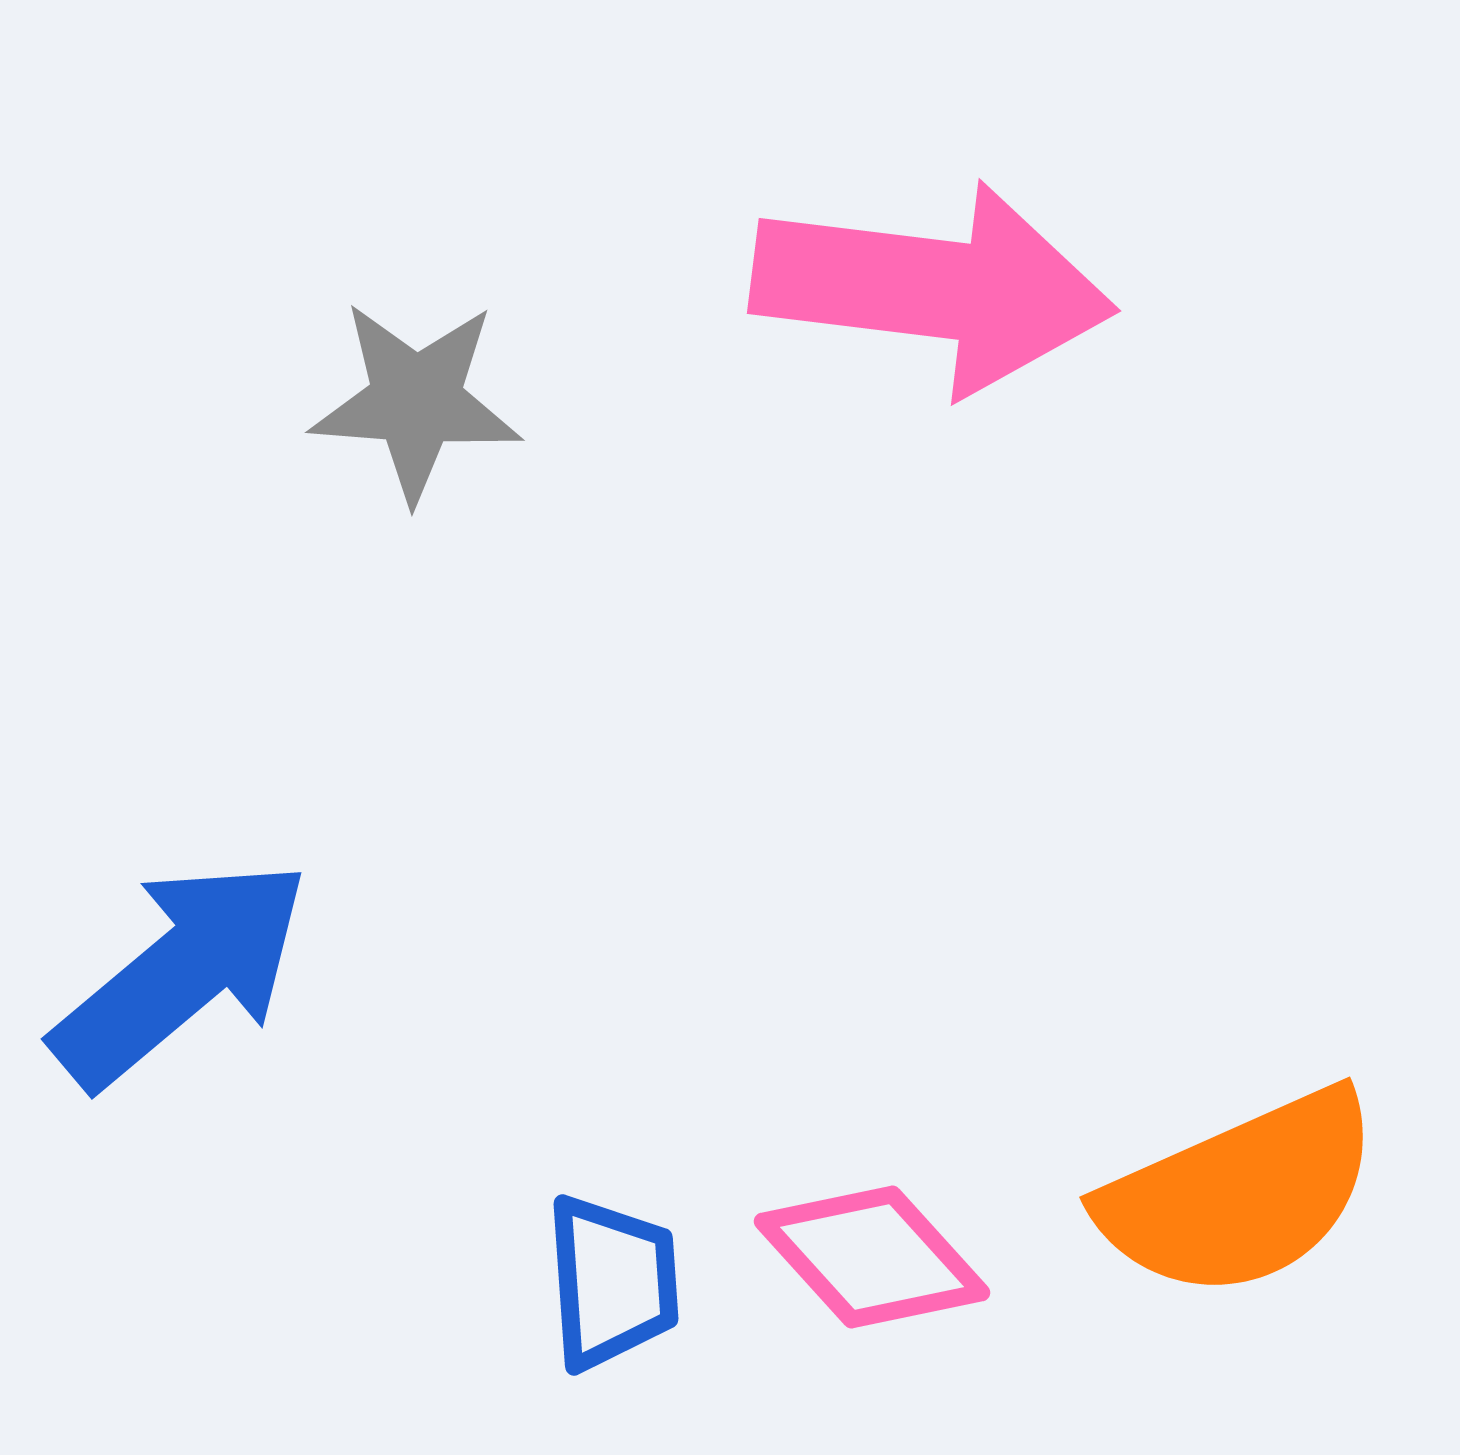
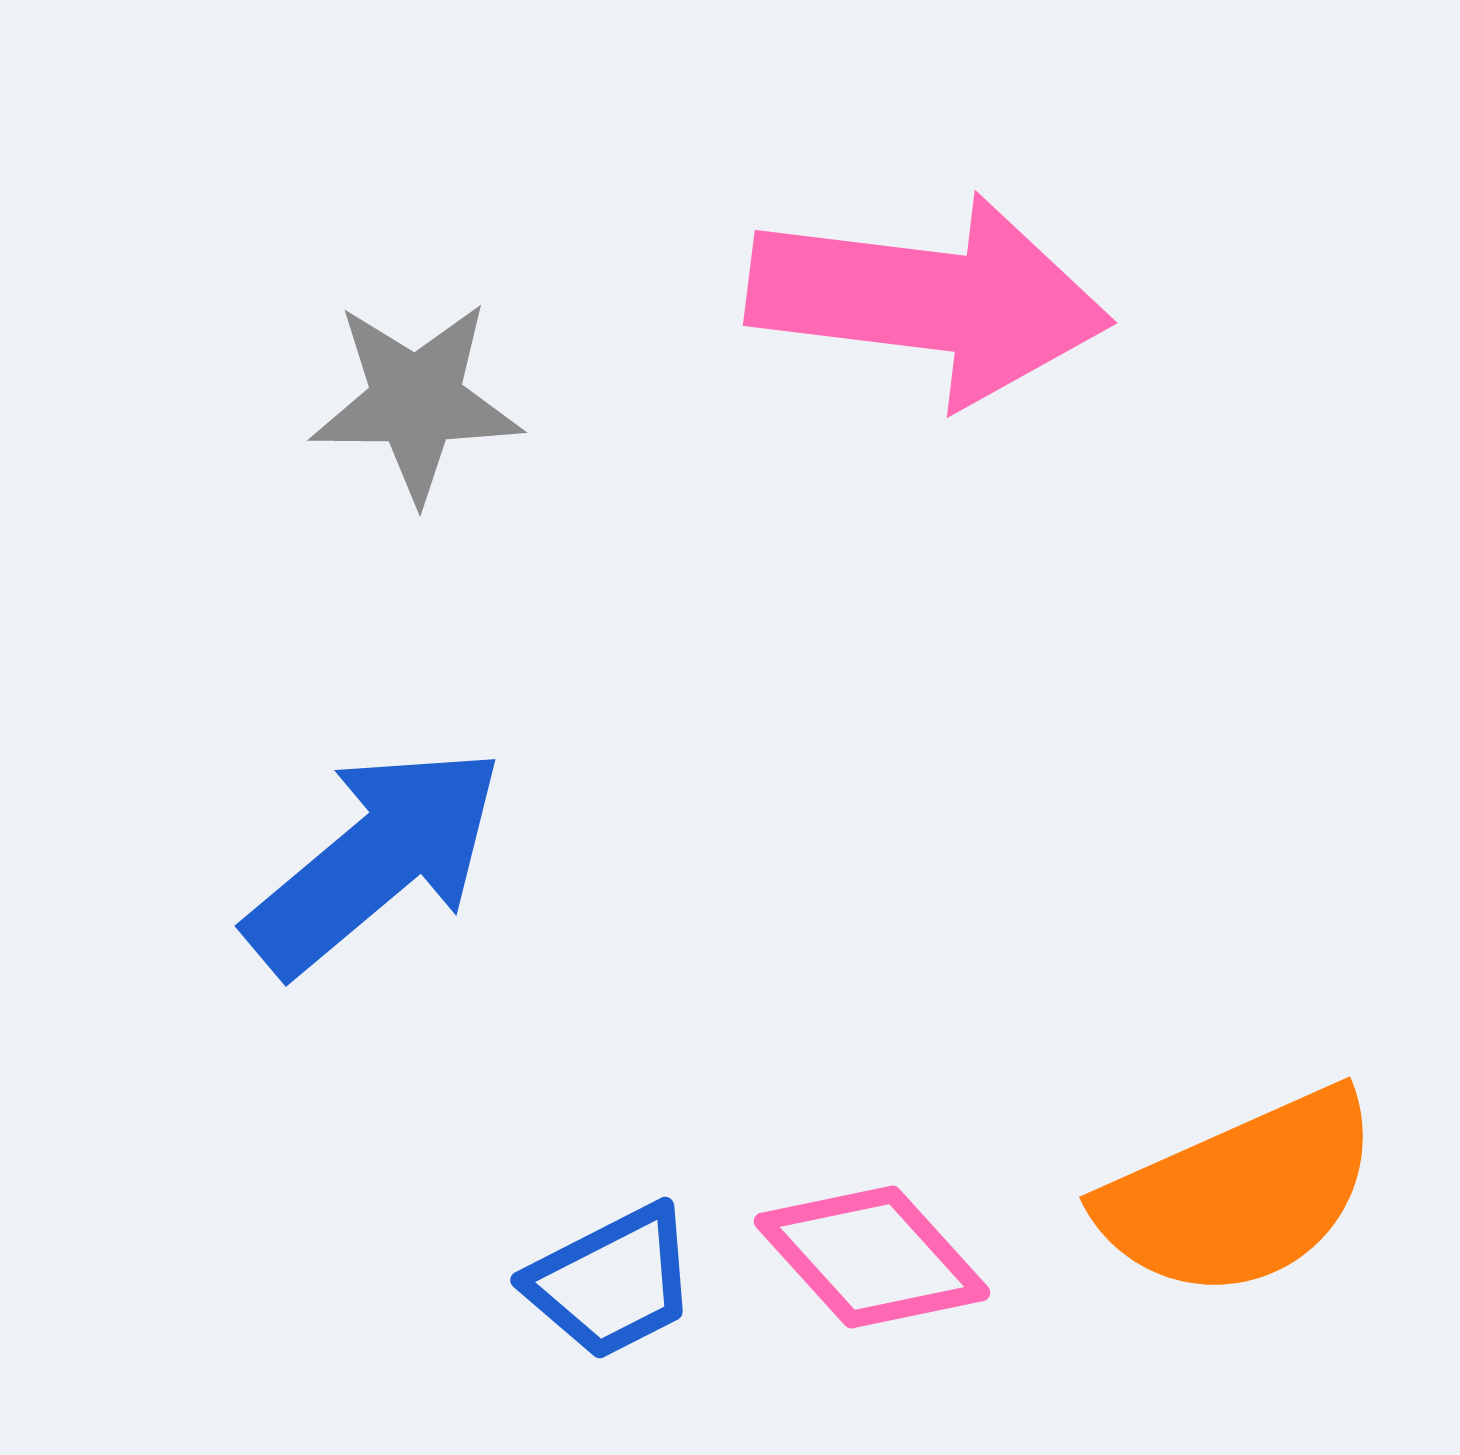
pink arrow: moved 4 px left, 12 px down
gray star: rotated 4 degrees counterclockwise
blue arrow: moved 194 px right, 113 px up
blue trapezoid: rotated 67 degrees clockwise
